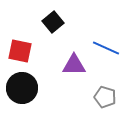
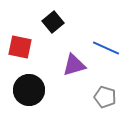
red square: moved 4 px up
purple triangle: rotated 15 degrees counterclockwise
black circle: moved 7 px right, 2 px down
